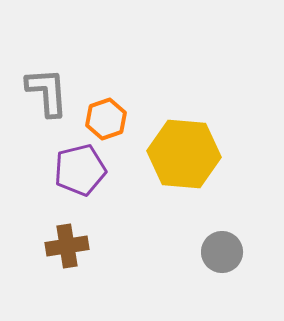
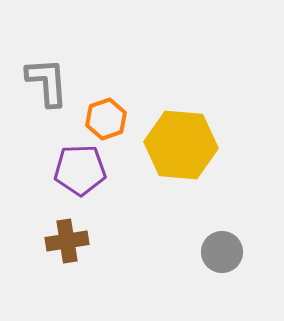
gray L-shape: moved 10 px up
yellow hexagon: moved 3 px left, 9 px up
purple pentagon: rotated 12 degrees clockwise
brown cross: moved 5 px up
